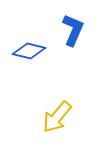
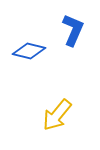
yellow arrow: moved 2 px up
